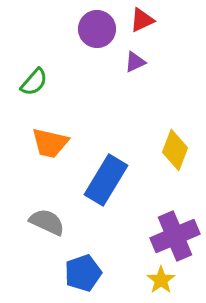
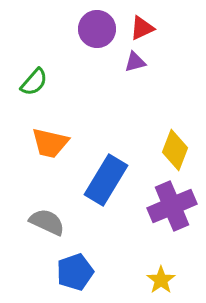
red triangle: moved 8 px down
purple triangle: rotated 10 degrees clockwise
purple cross: moved 3 px left, 30 px up
blue pentagon: moved 8 px left, 1 px up
